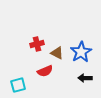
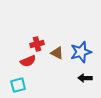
blue star: rotated 15 degrees clockwise
red semicircle: moved 17 px left, 10 px up
